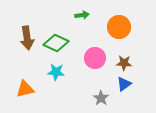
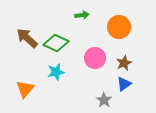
brown arrow: rotated 140 degrees clockwise
brown star: rotated 28 degrees counterclockwise
cyan star: rotated 18 degrees counterclockwise
orange triangle: rotated 36 degrees counterclockwise
gray star: moved 3 px right, 2 px down
